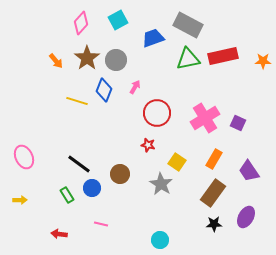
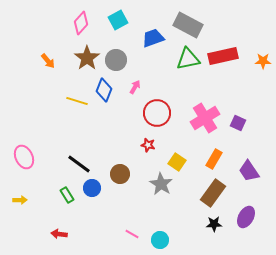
orange arrow: moved 8 px left
pink line: moved 31 px right, 10 px down; rotated 16 degrees clockwise
